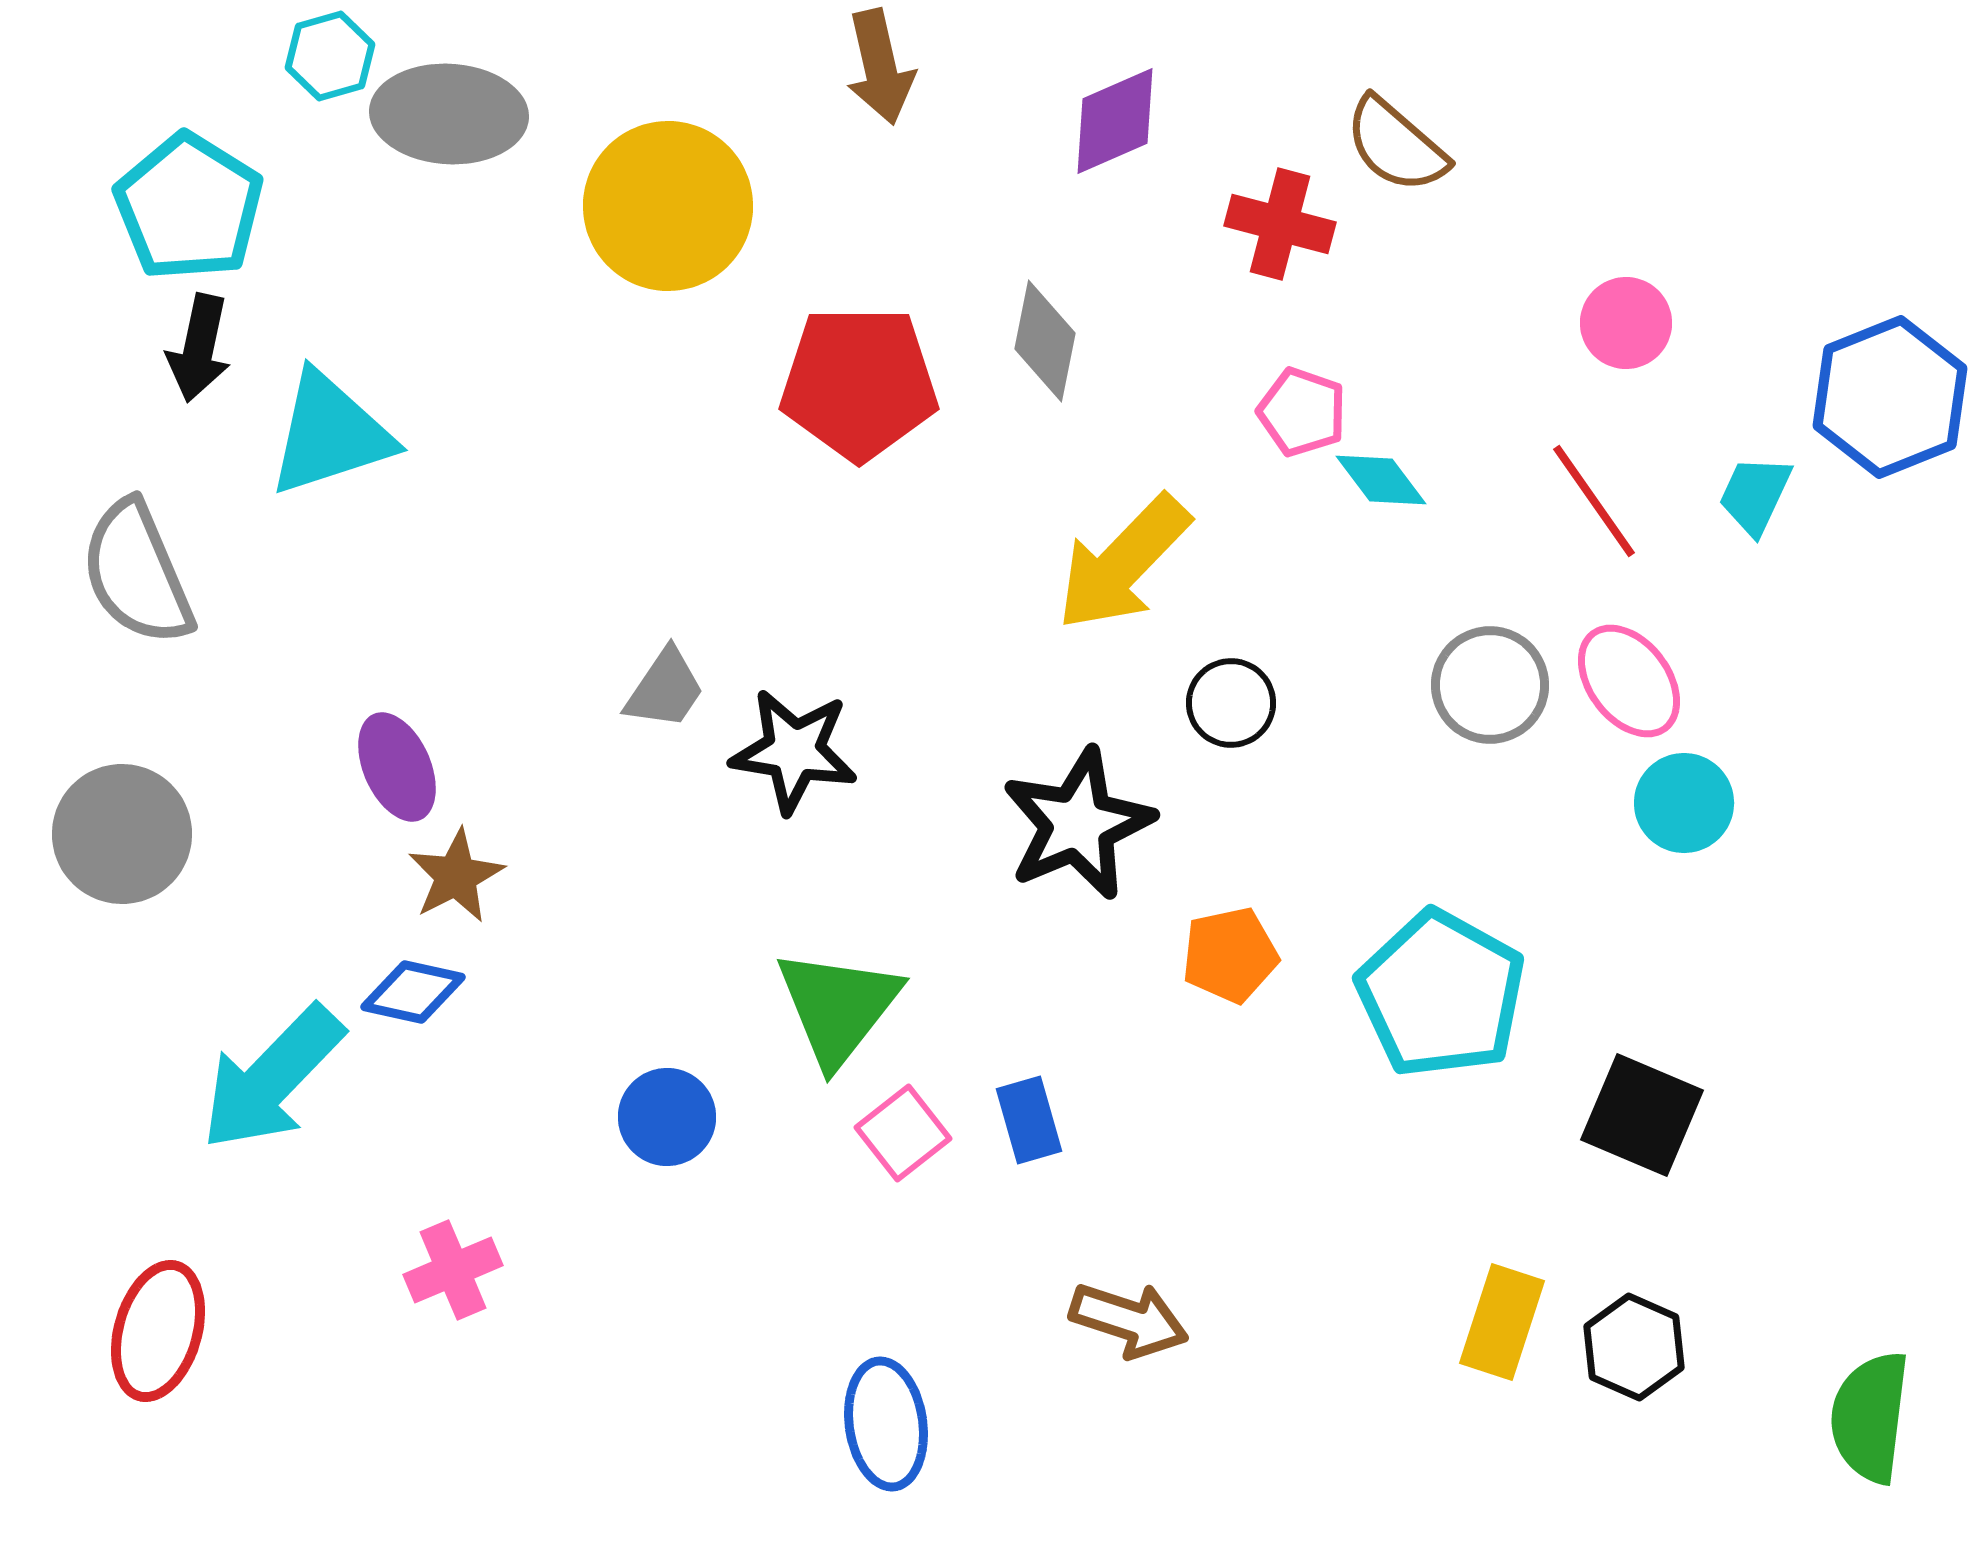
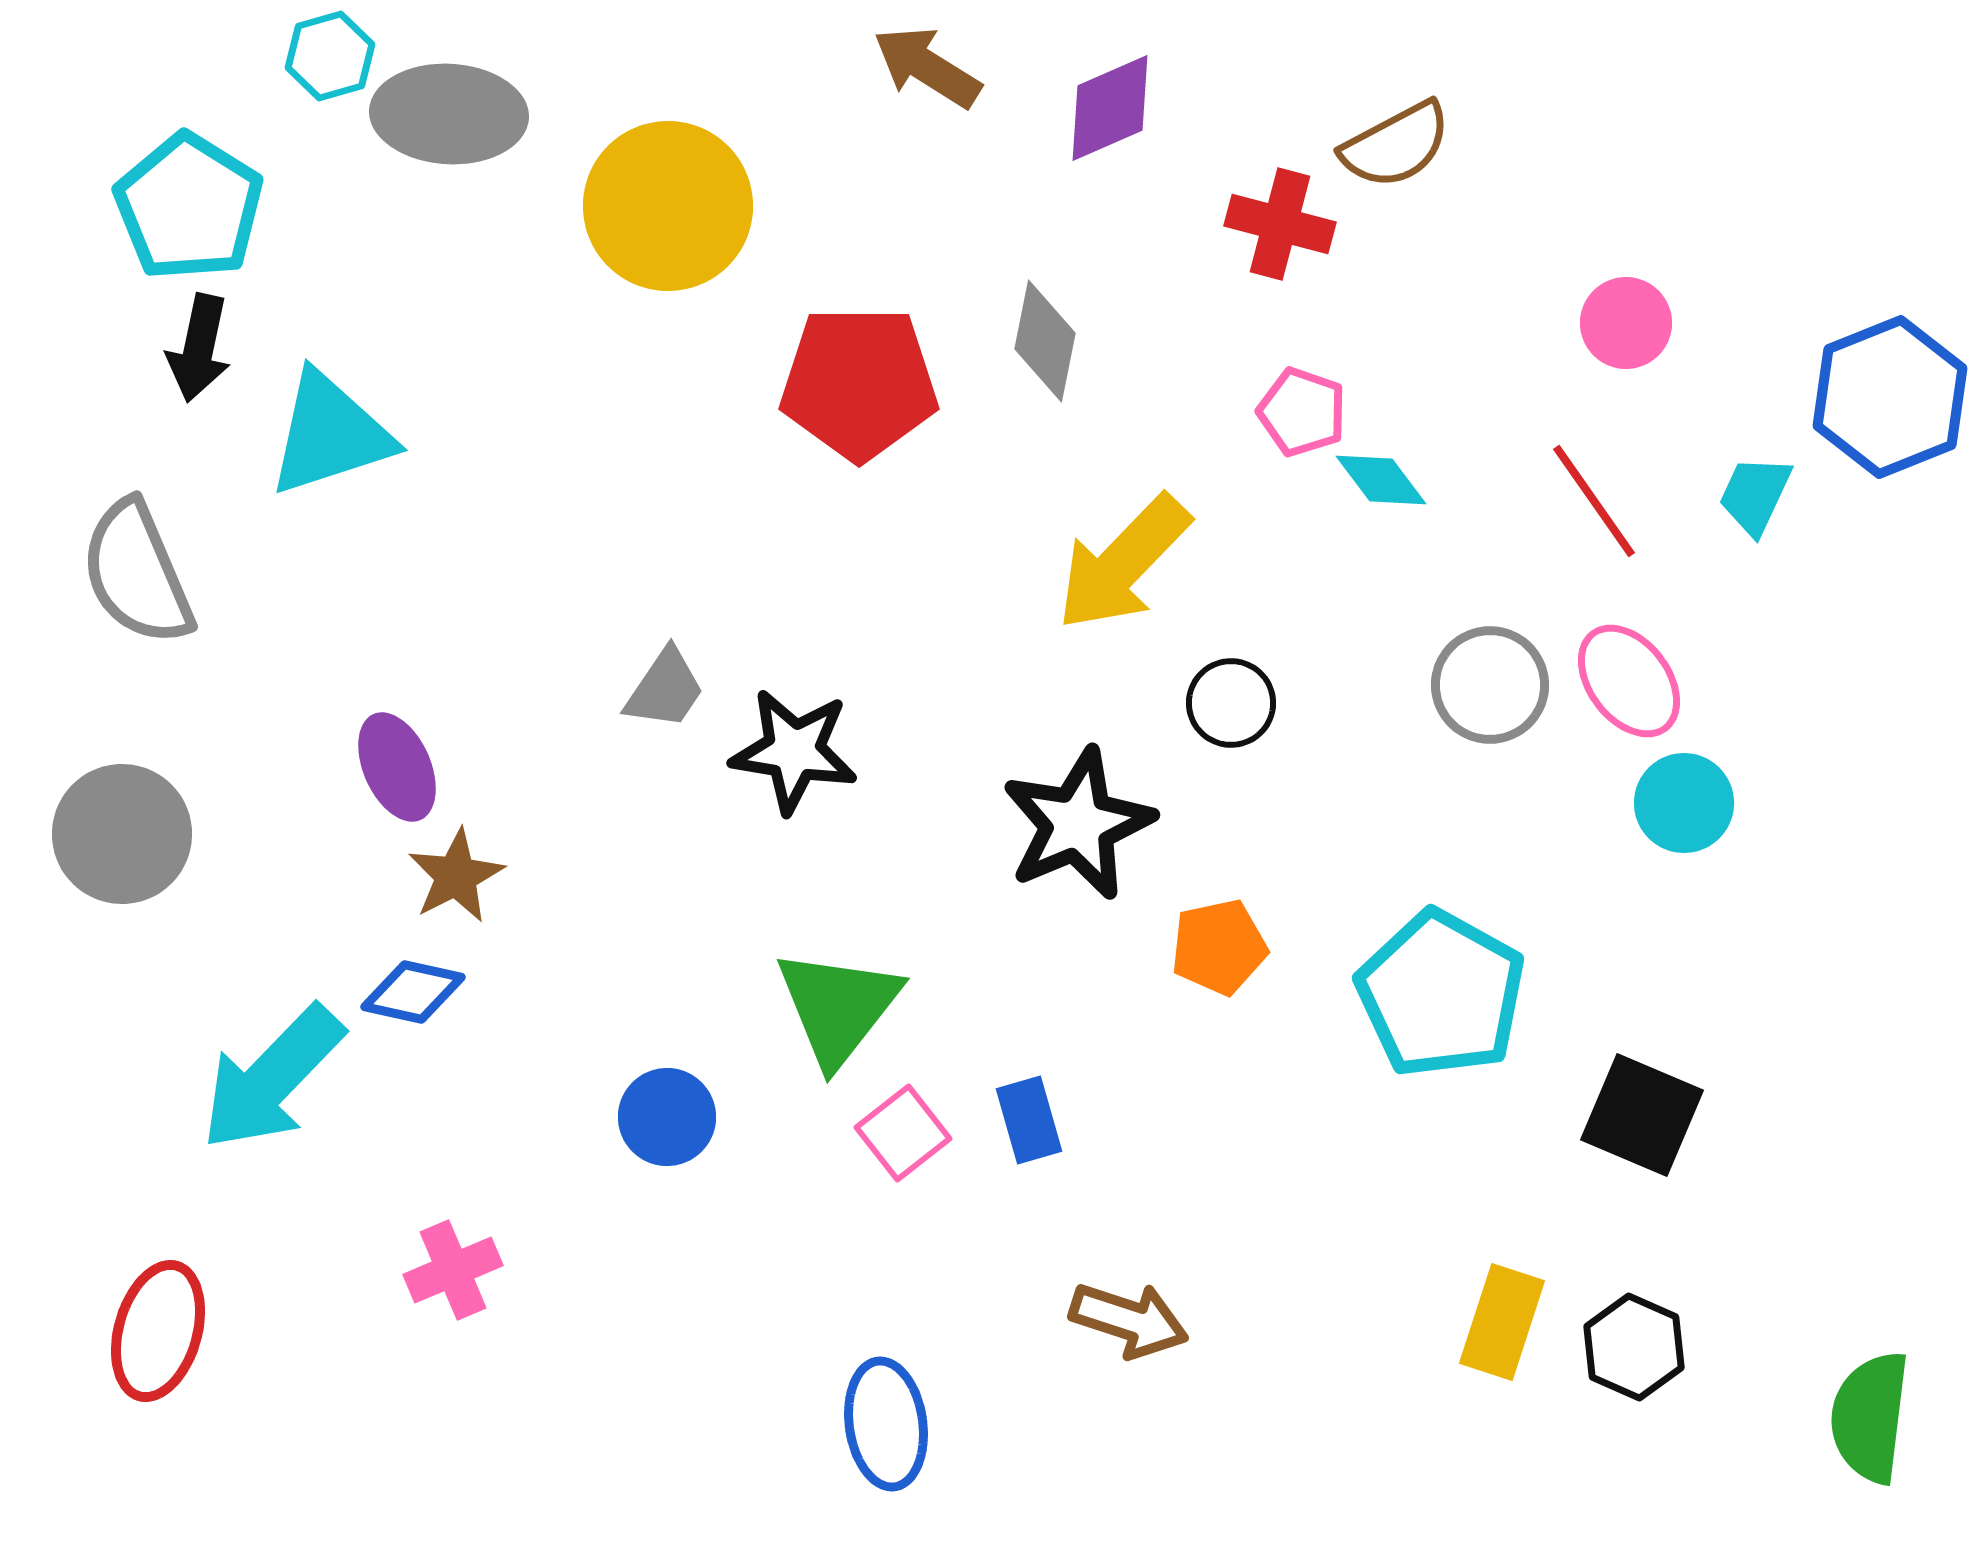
brown arrow at (880, 67): moved 47 px right; rotated 135 degrees clockwise
purple diamond at (1115, 121): moved 5 px left, 13 px up
brown semicircle at (1396, 145): rotated 69 degrees counterclockwise
orange pentagon at (1230, 955): moved 11 px left, 8 px up
